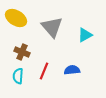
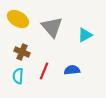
yellow ellipse: moved 2 px right, 1 px down
